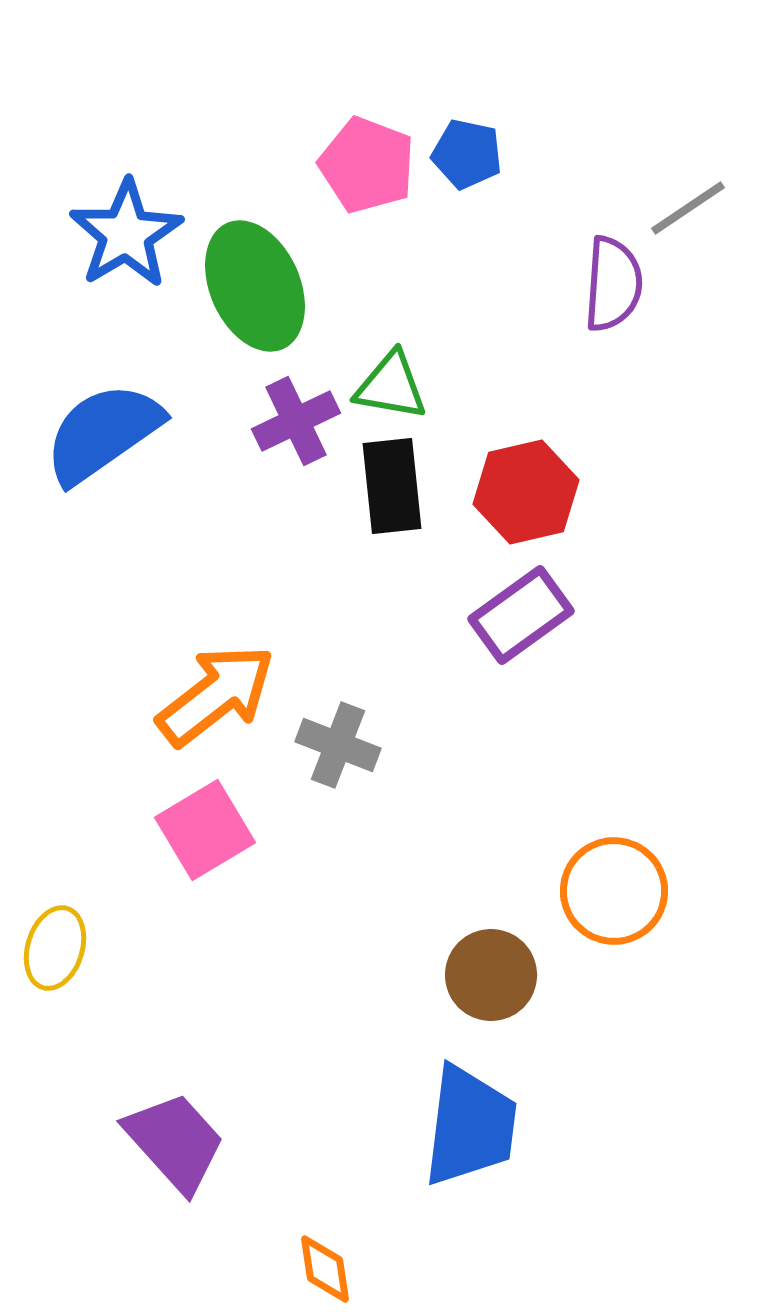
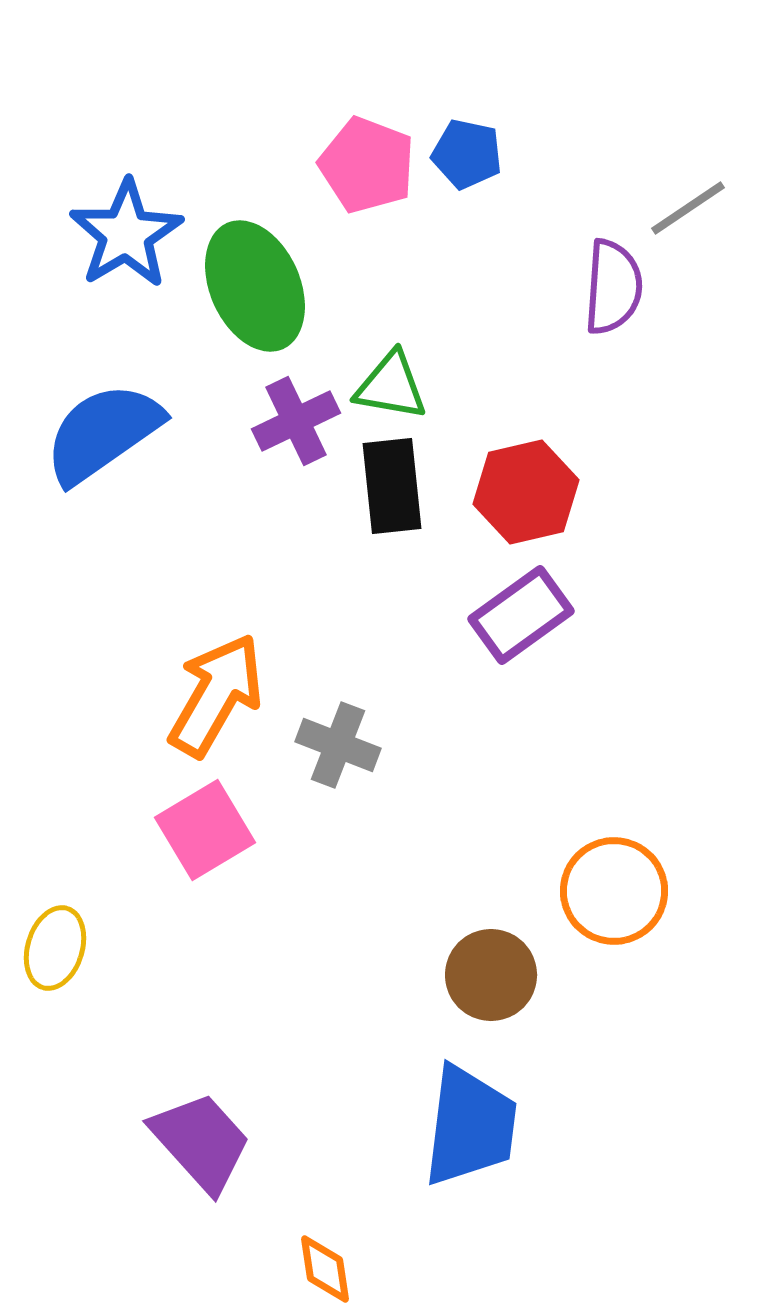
purple semicircle: moved 3 px down
orange arrow: rotated 22 degrees counterclockwise
purple trapezoid: moved 26 px right
